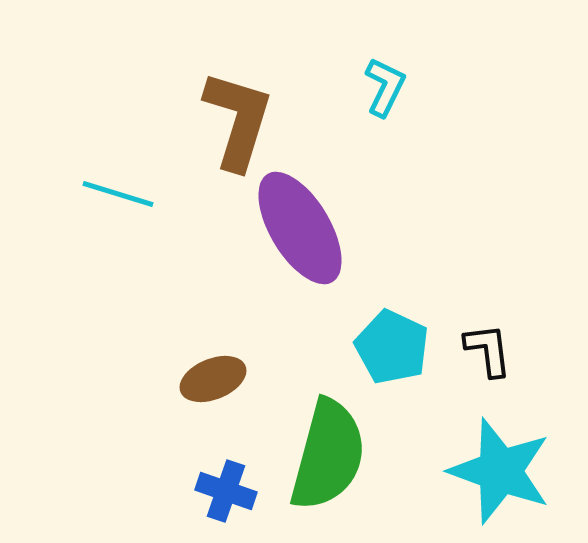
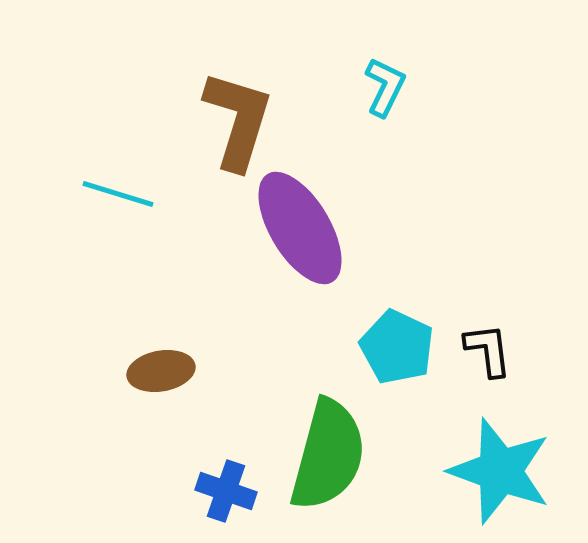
cyan pentagon: moved 5 px right
brown ellipse: moved 52 px left, 8 px up; rotated 12 degrees clockwise
